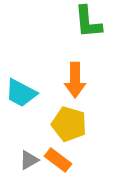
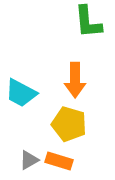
orange rectangle: moved 1 px right, 1 px down; rotated 20 degrees counterclockwise
